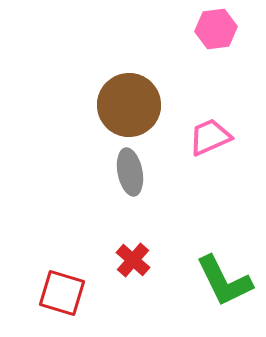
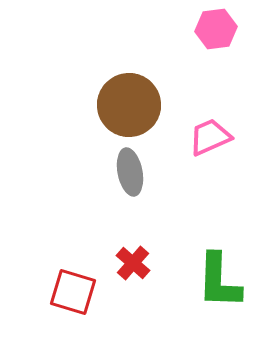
red cross: moved 3 px down
green L-shape: moved 5 px left; rotated 28 degrees clockwise
red square: moved 11 px right, 1 px up
